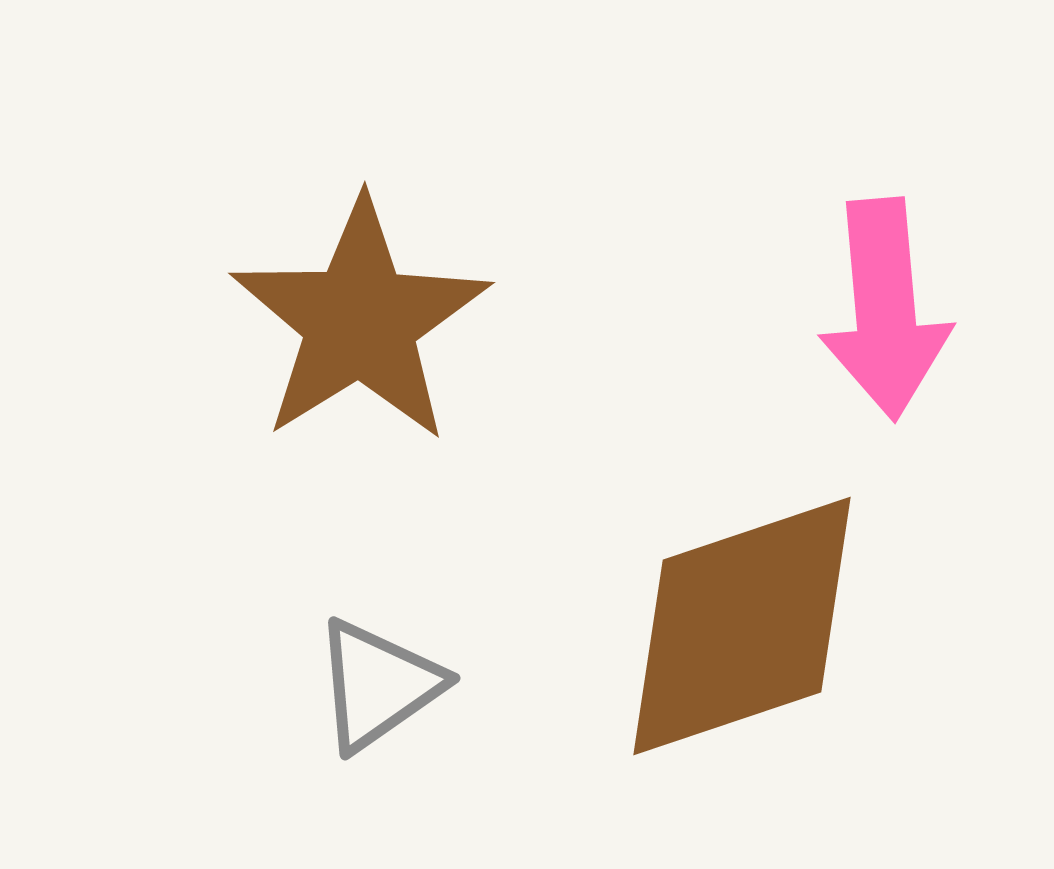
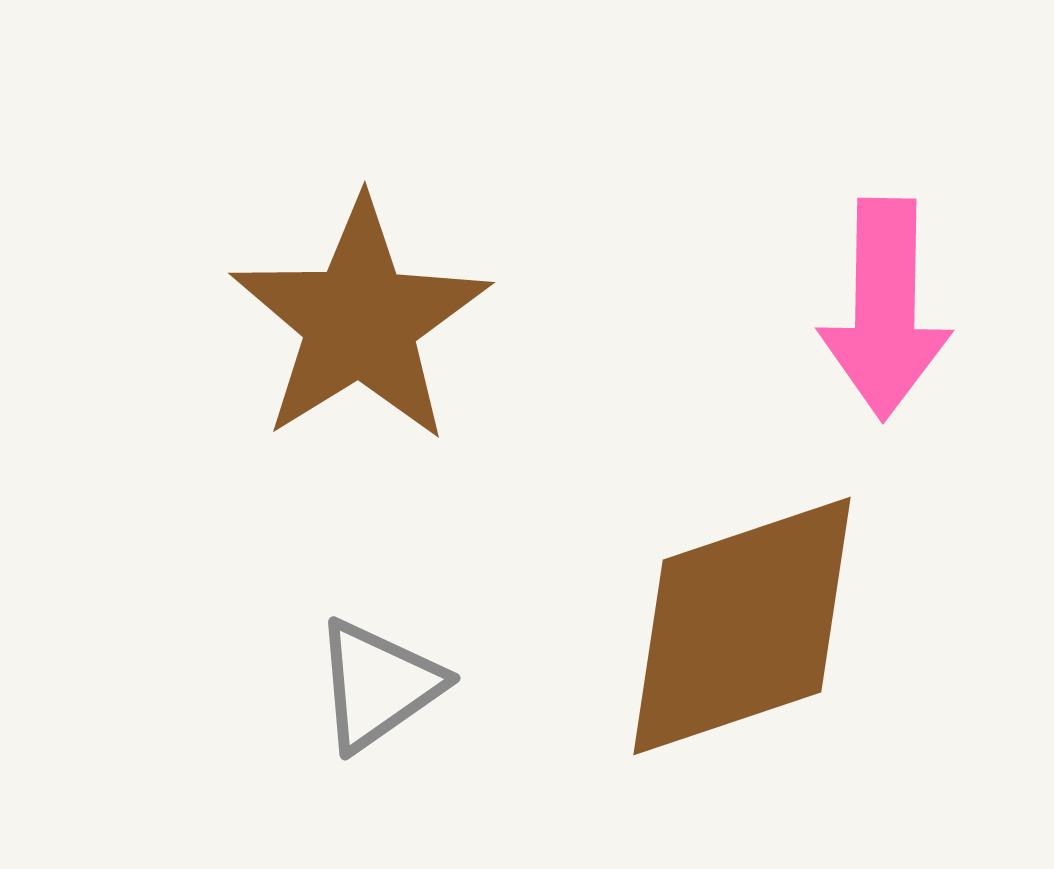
pink arrow: rotated 6 degrees clockwise
